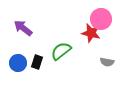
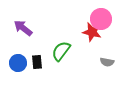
red star: moved 1 px right, 1 px up
green semicircle: rotated 15 degrees counterclockwise
black rectangle: rotated 24 degrees counterclockwise
